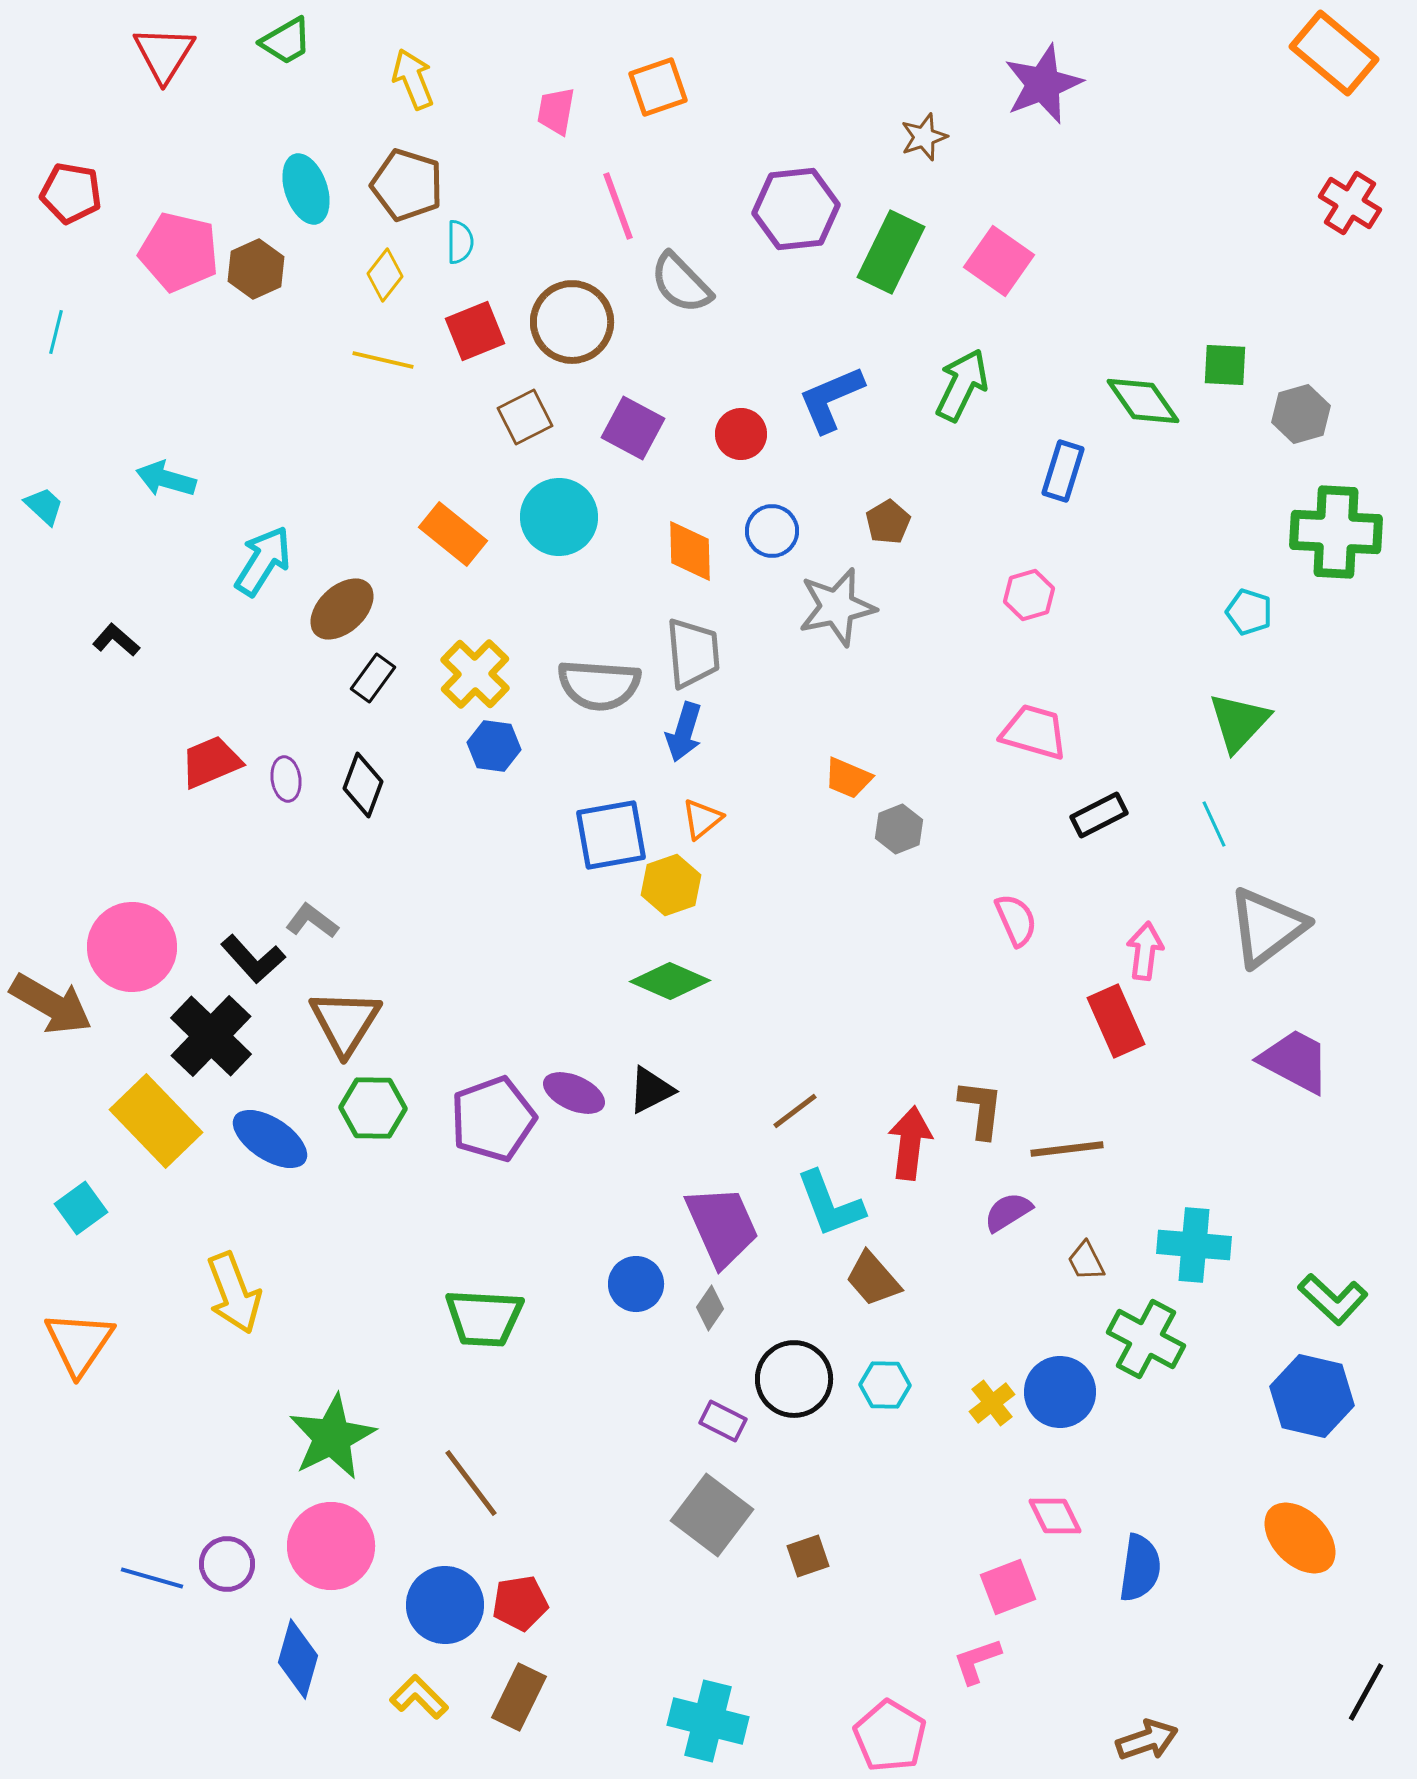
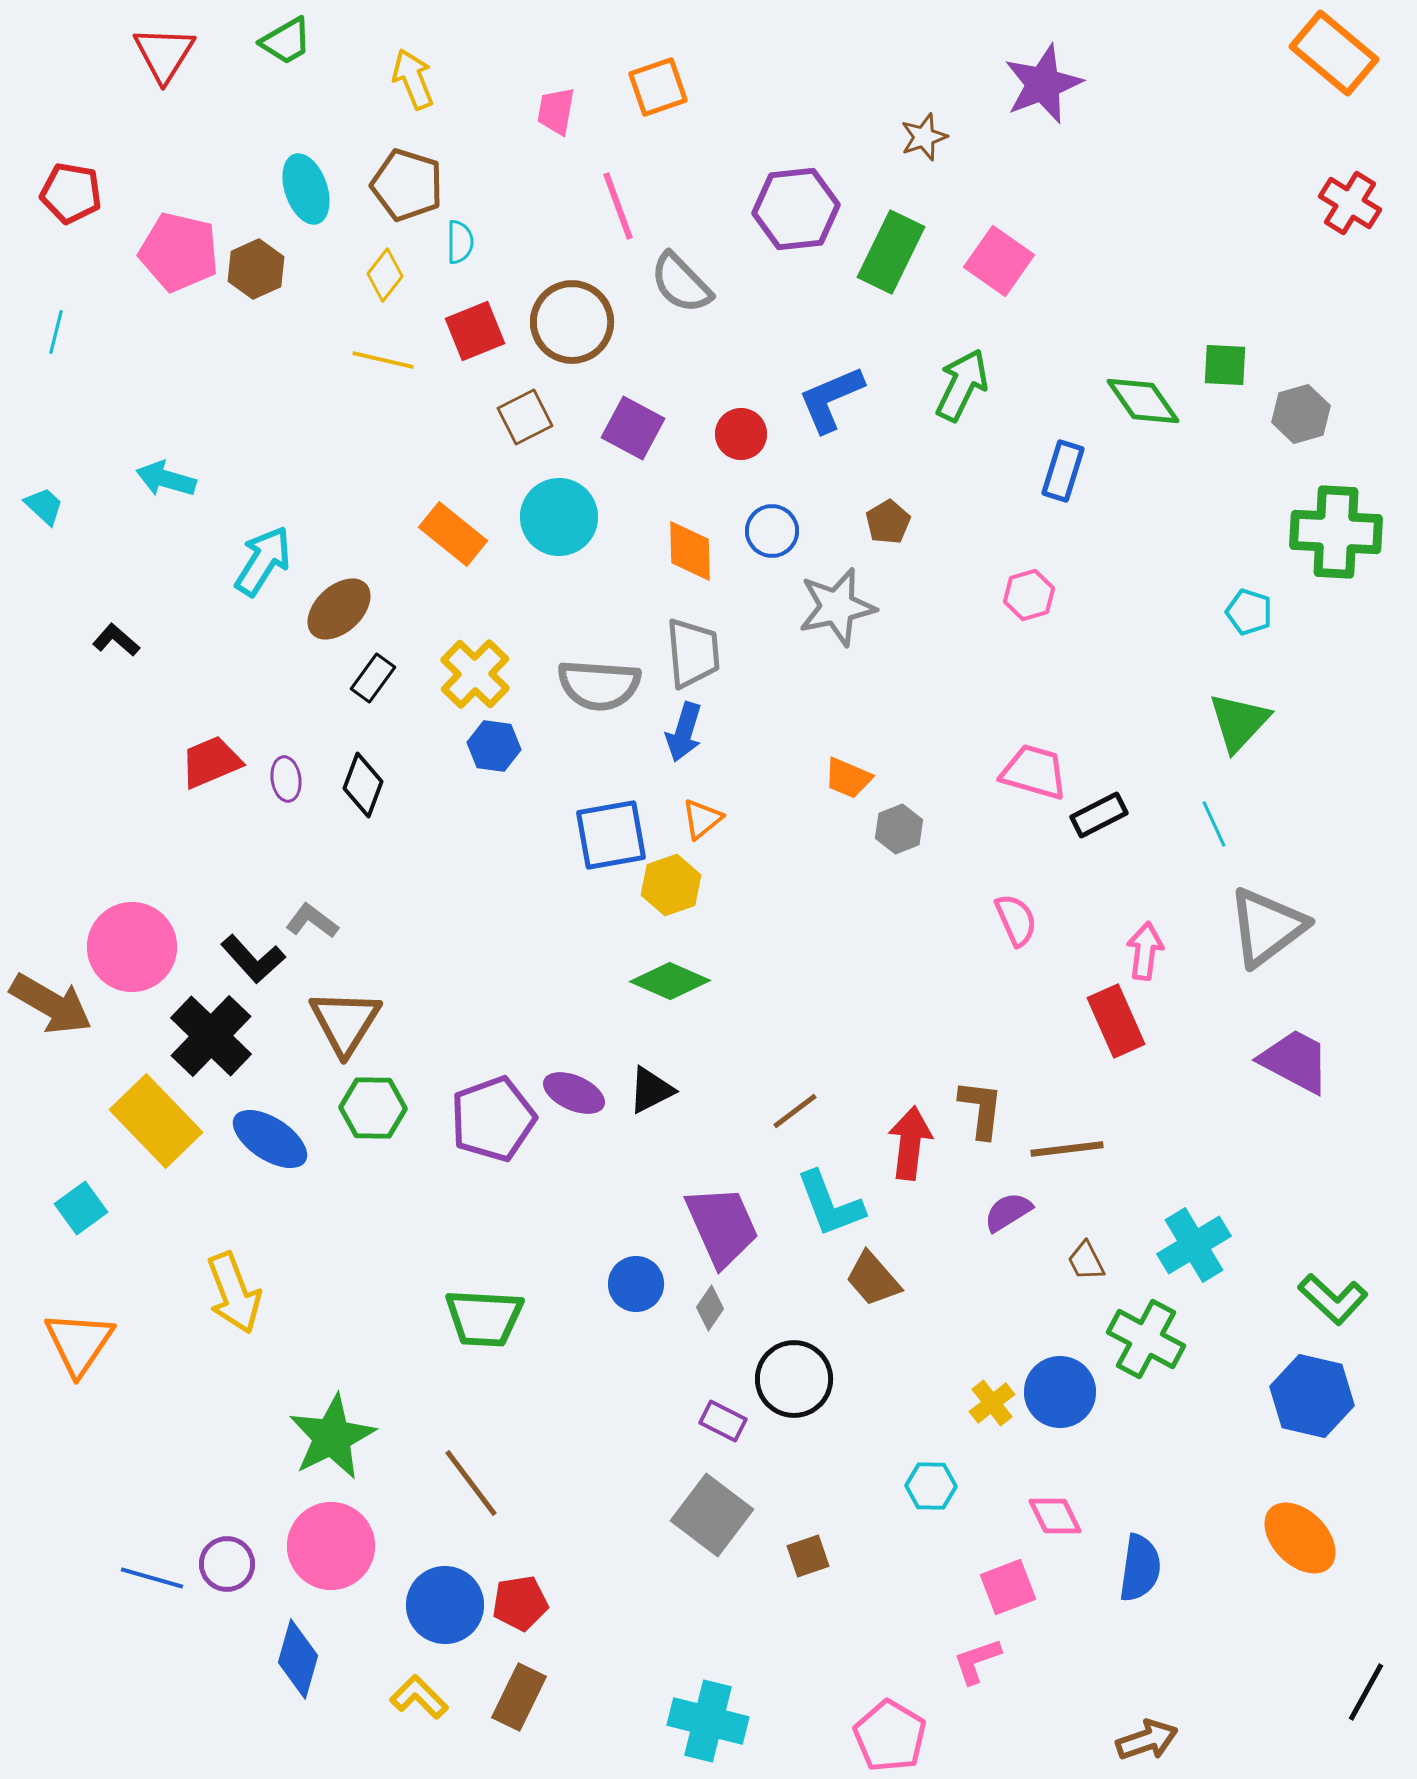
brown ellipse at (342, 609): moved 3 px left
pink trapezoid at (1034, 732): moved 40 px down
cyan cross at (1194, 1245): rotated 36 degrees counterclockwise
cyan hexagon at (885, 1385): moved 46 px right, 101 px down
